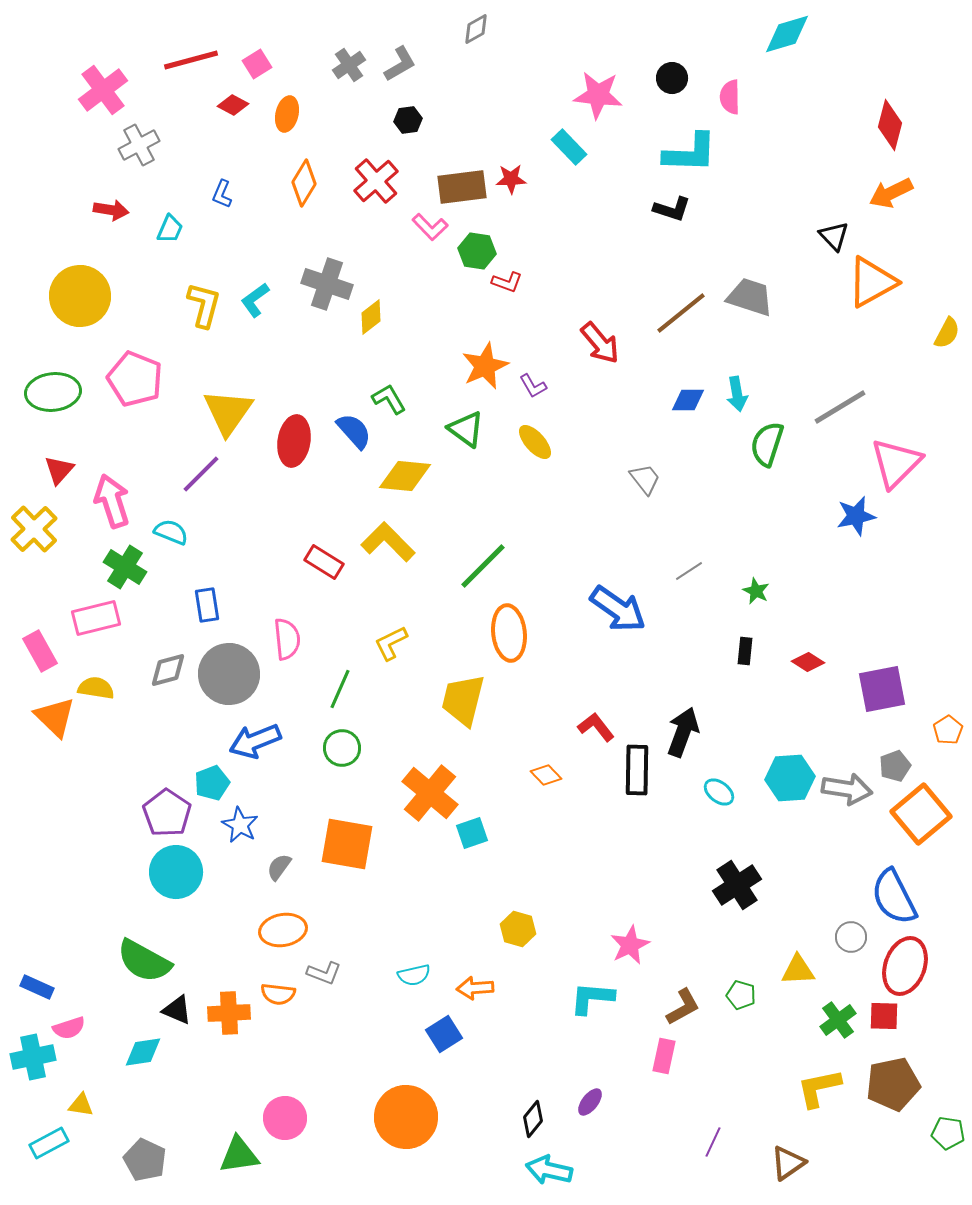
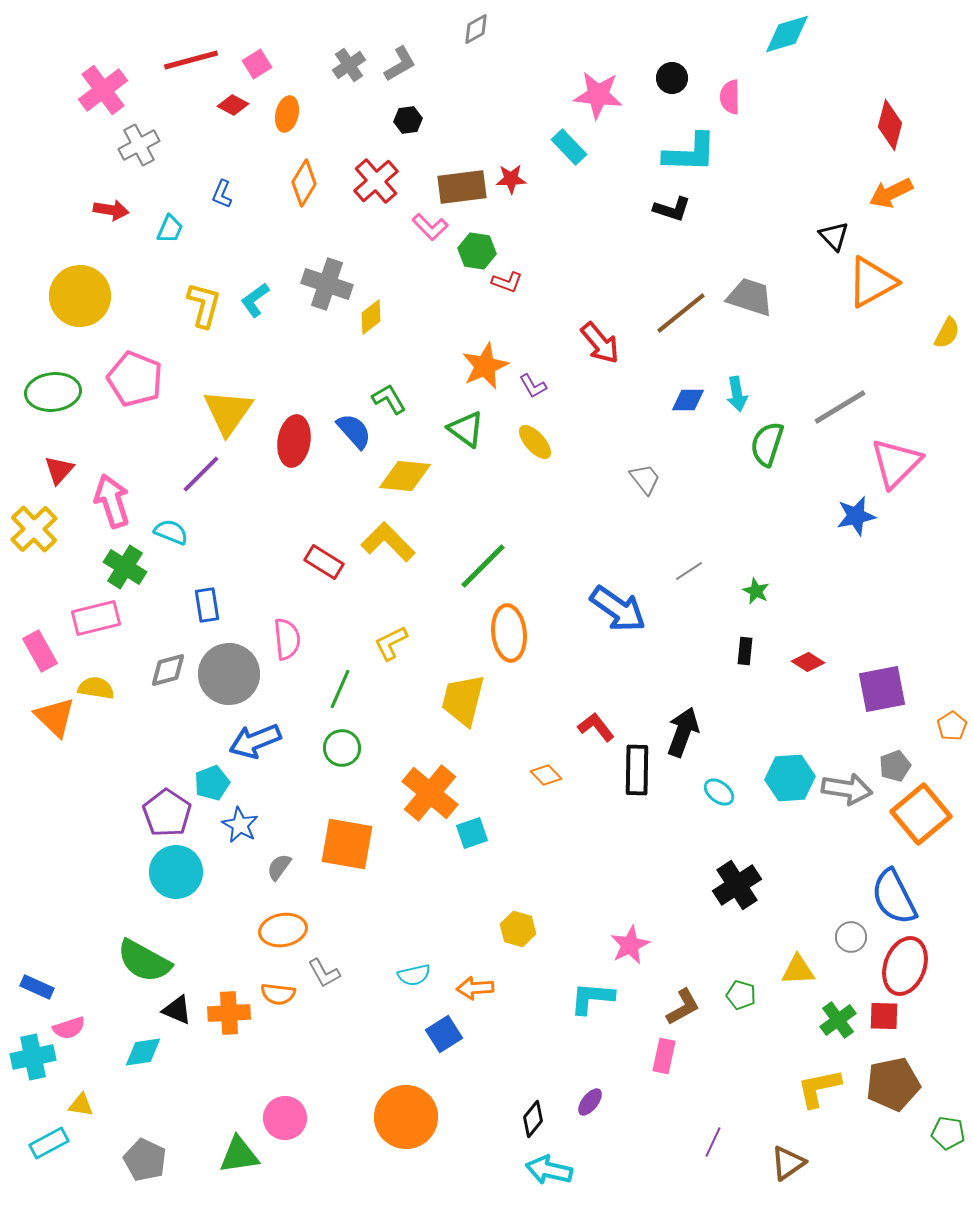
orange pentagon at (948, 730): moved 4 px right, 4 px up
gray L-shape at (324, 973): rotated 40 degrees clockwise
